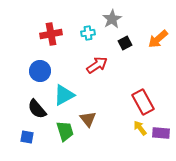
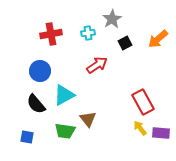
black semicircle: moved 1 px left, 5 px up
green trapezoid: rotated 115 degrees clockwise
